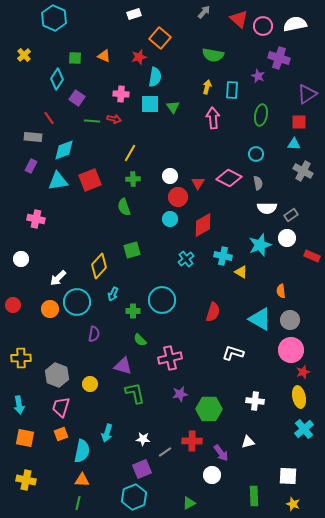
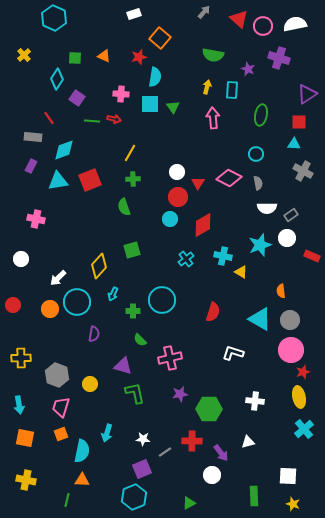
purple star at (258, 76): moved 10 px left, 7 px up
white circle at (170, 176): moved 7 px right, 4 px up
green line at (78, 503): moved 11 px left, 3 px up
